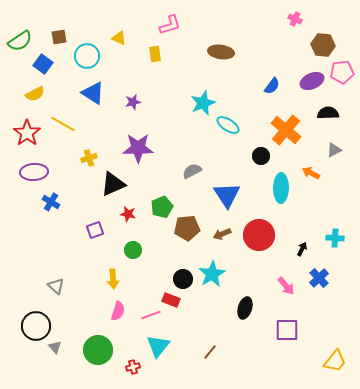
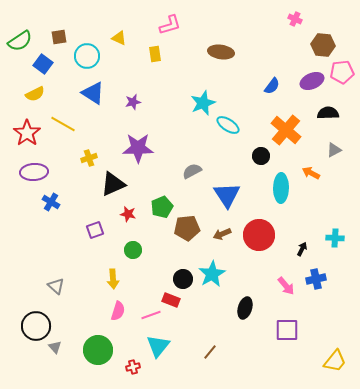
blue cross at (319, 278): moved 3 px left, 1 px down; rotated 30 degrees clockwise
